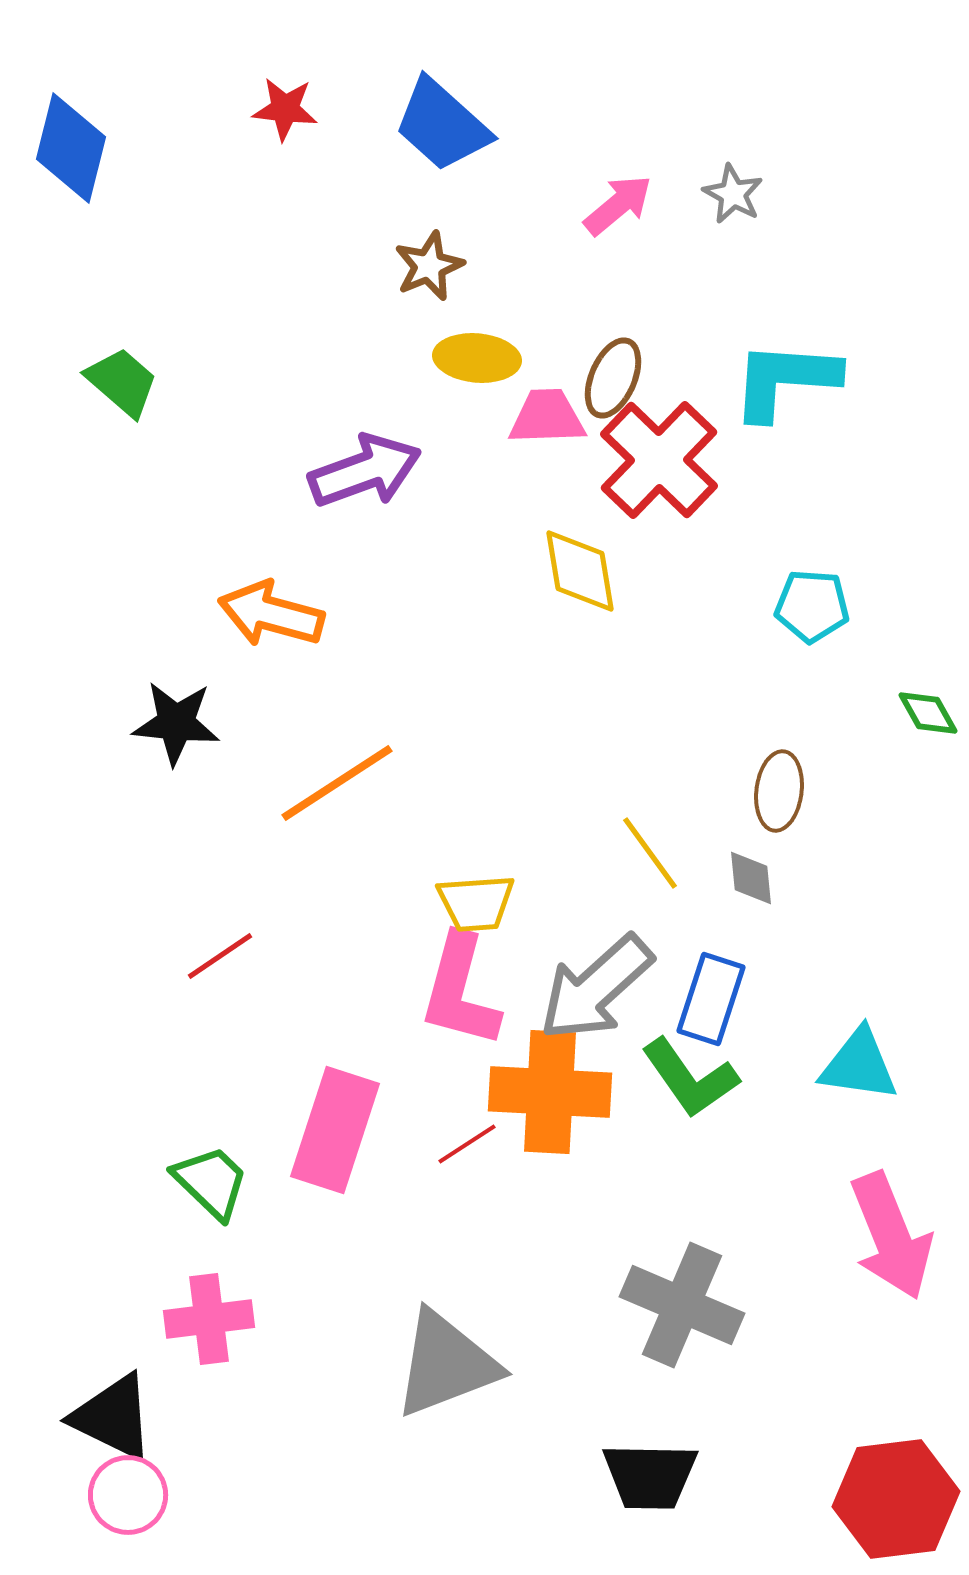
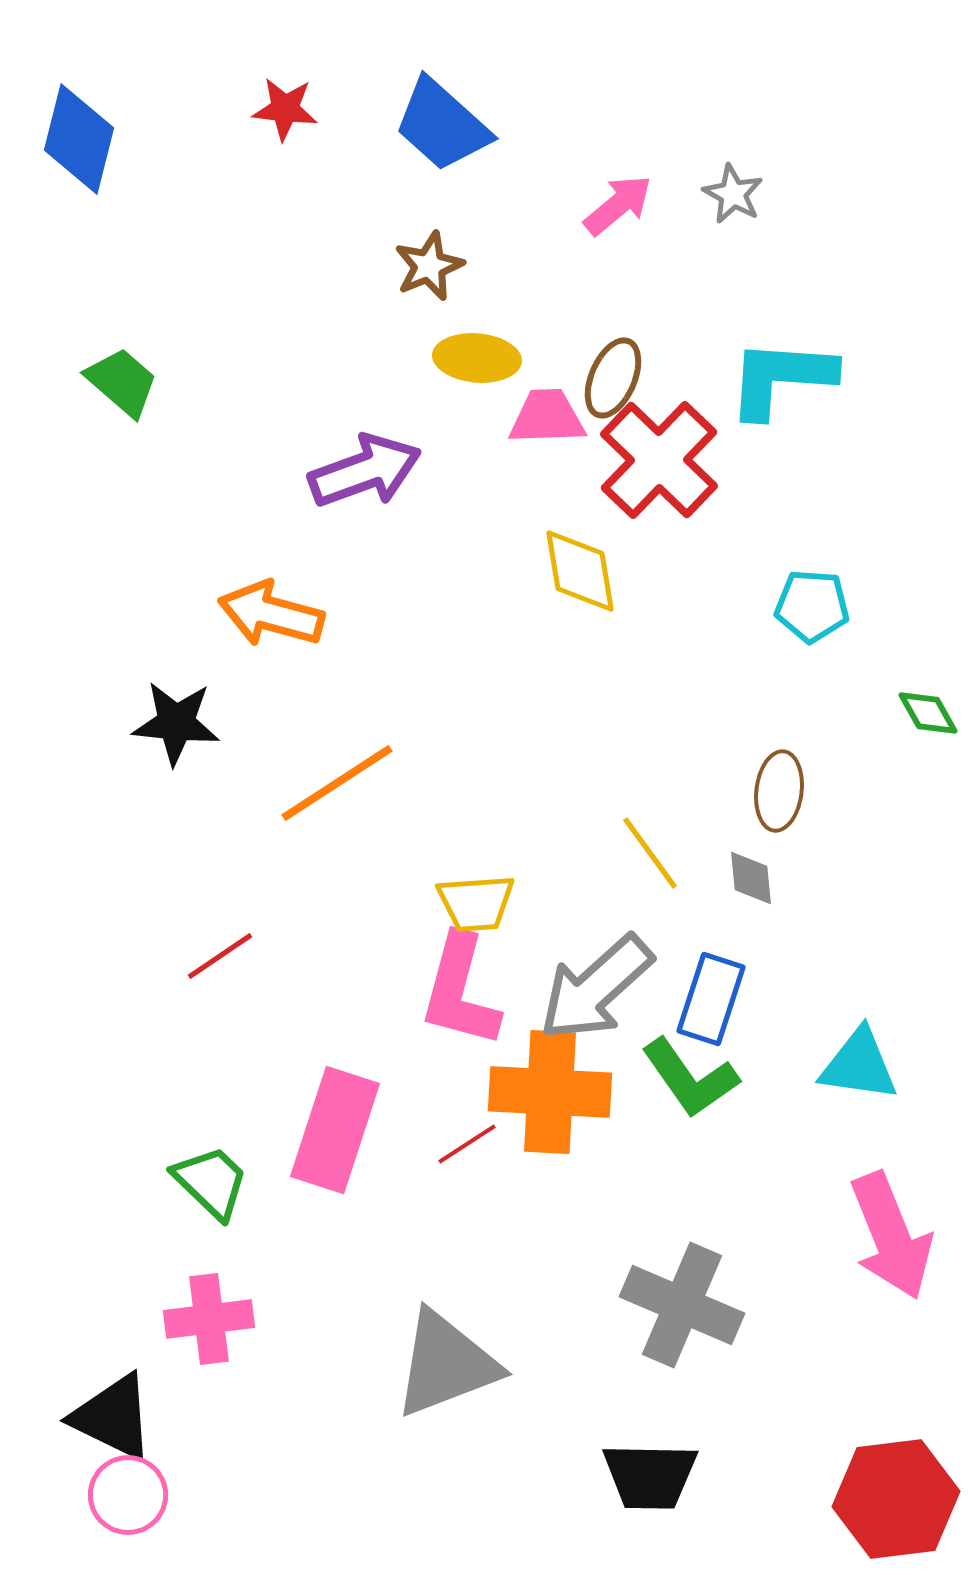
blue diamond at (71, 148): moved 8 px right, 9 px up
cyan L-shape at (785, 380): moved 4 px left, 2 px up
